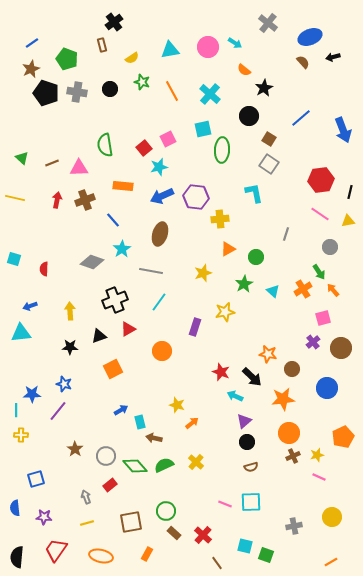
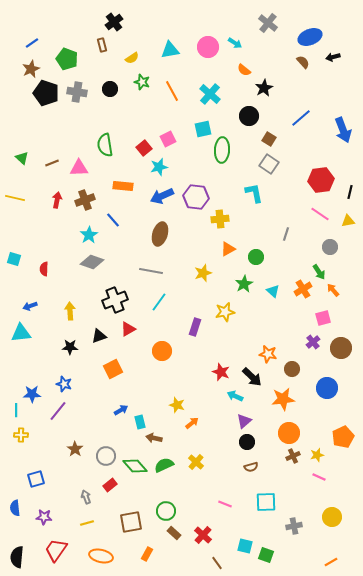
cyan star at (122, 249): moved 33 px left, 14 px up
cyan square at (251, 502): moved 15 px right
